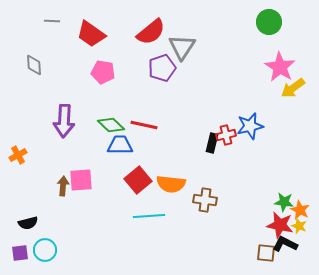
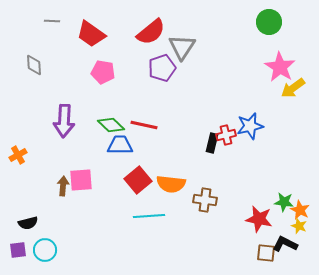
red star: moved 21 px left, 6 px up
purple square: moved 2 px left, 3 px up
